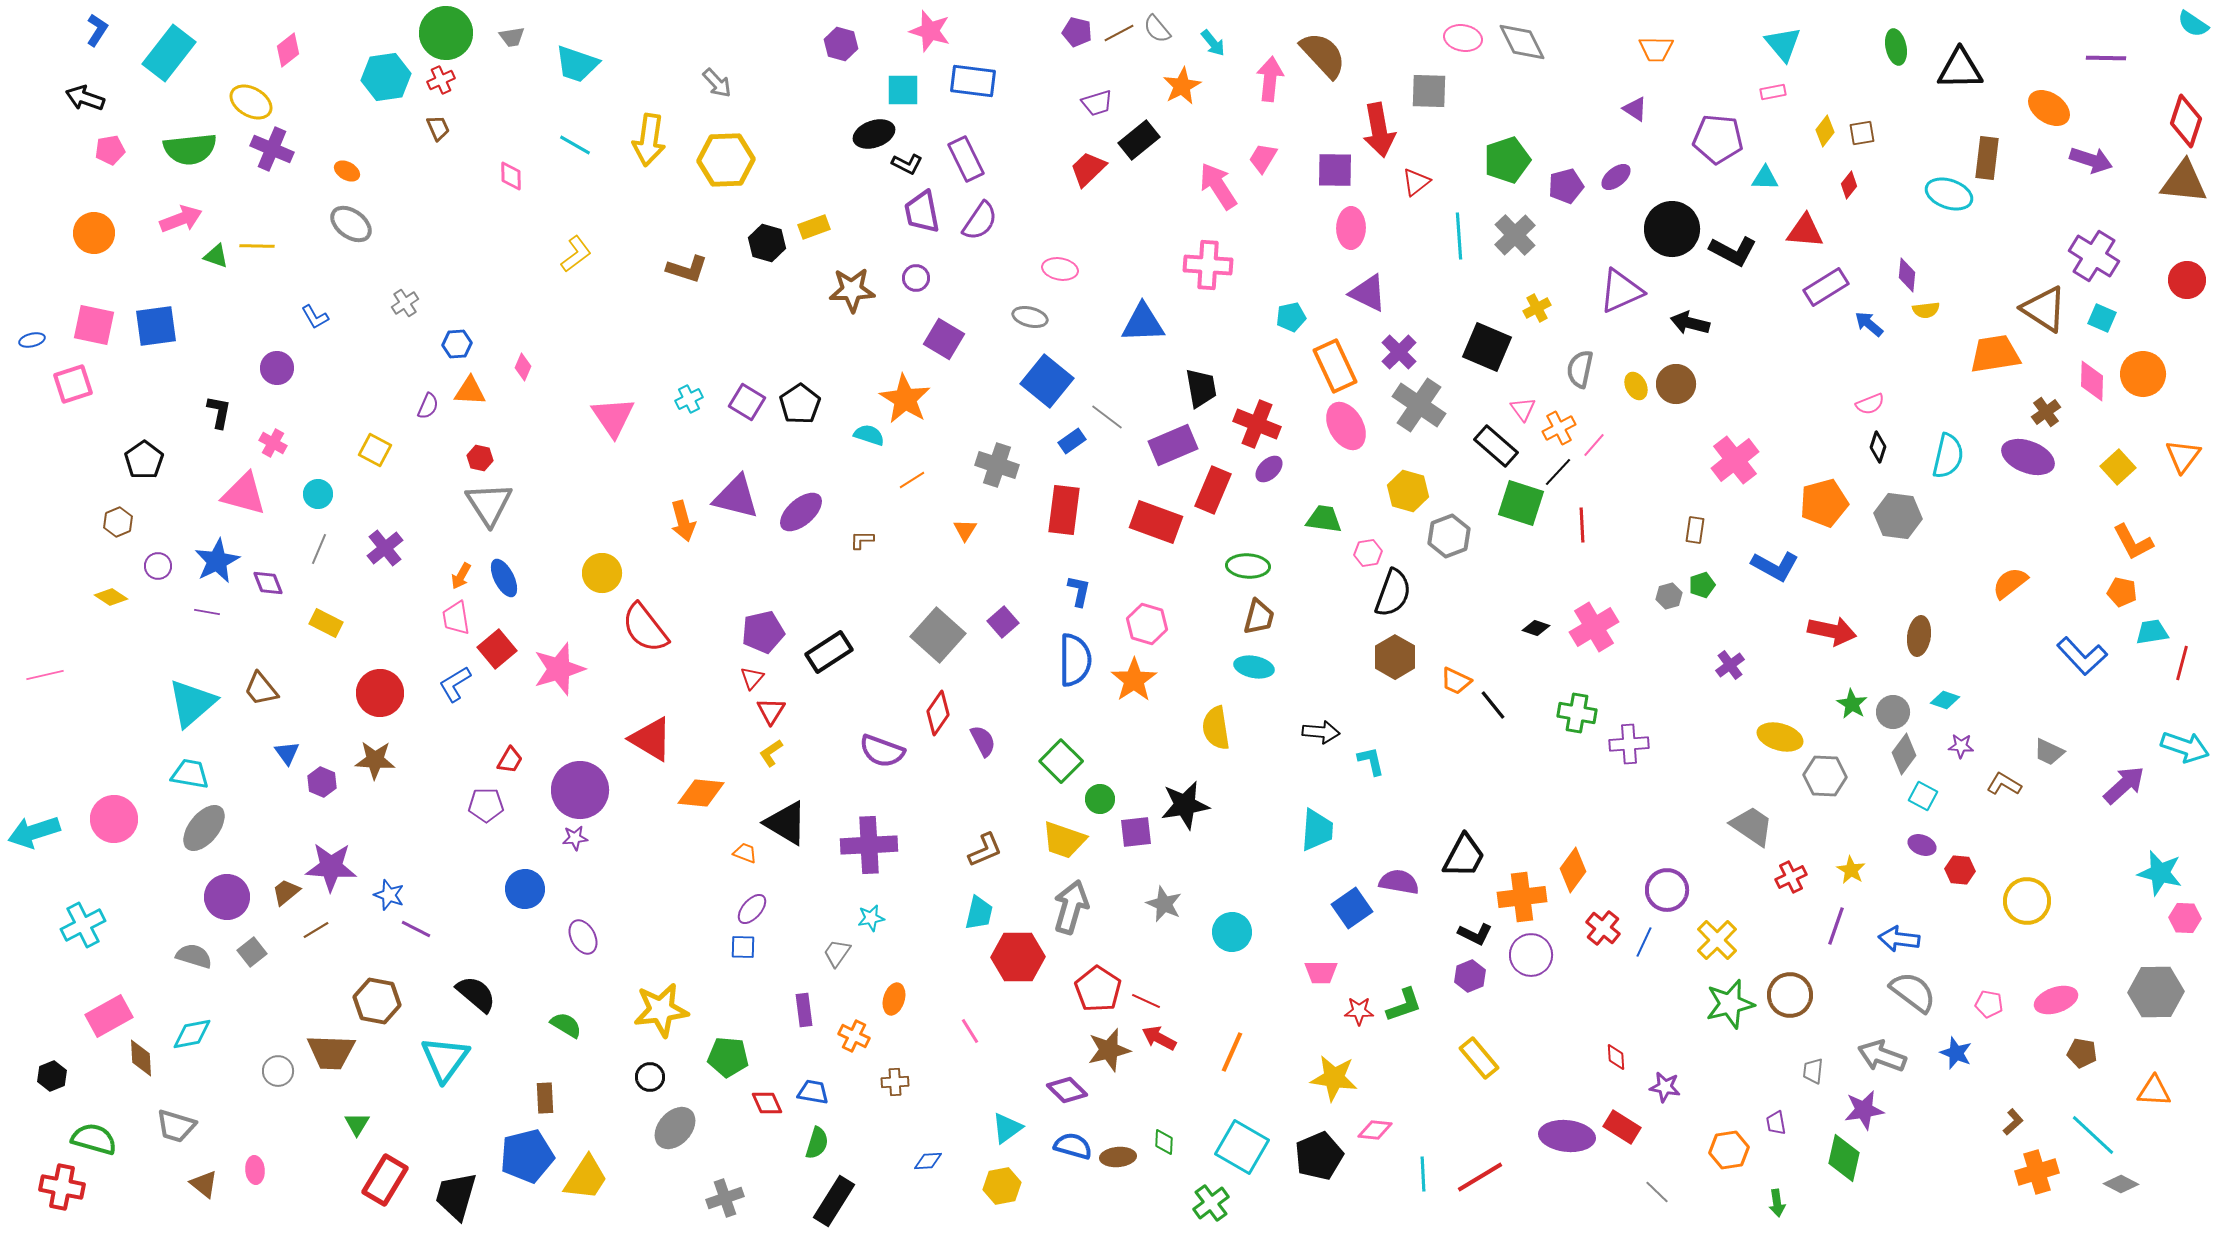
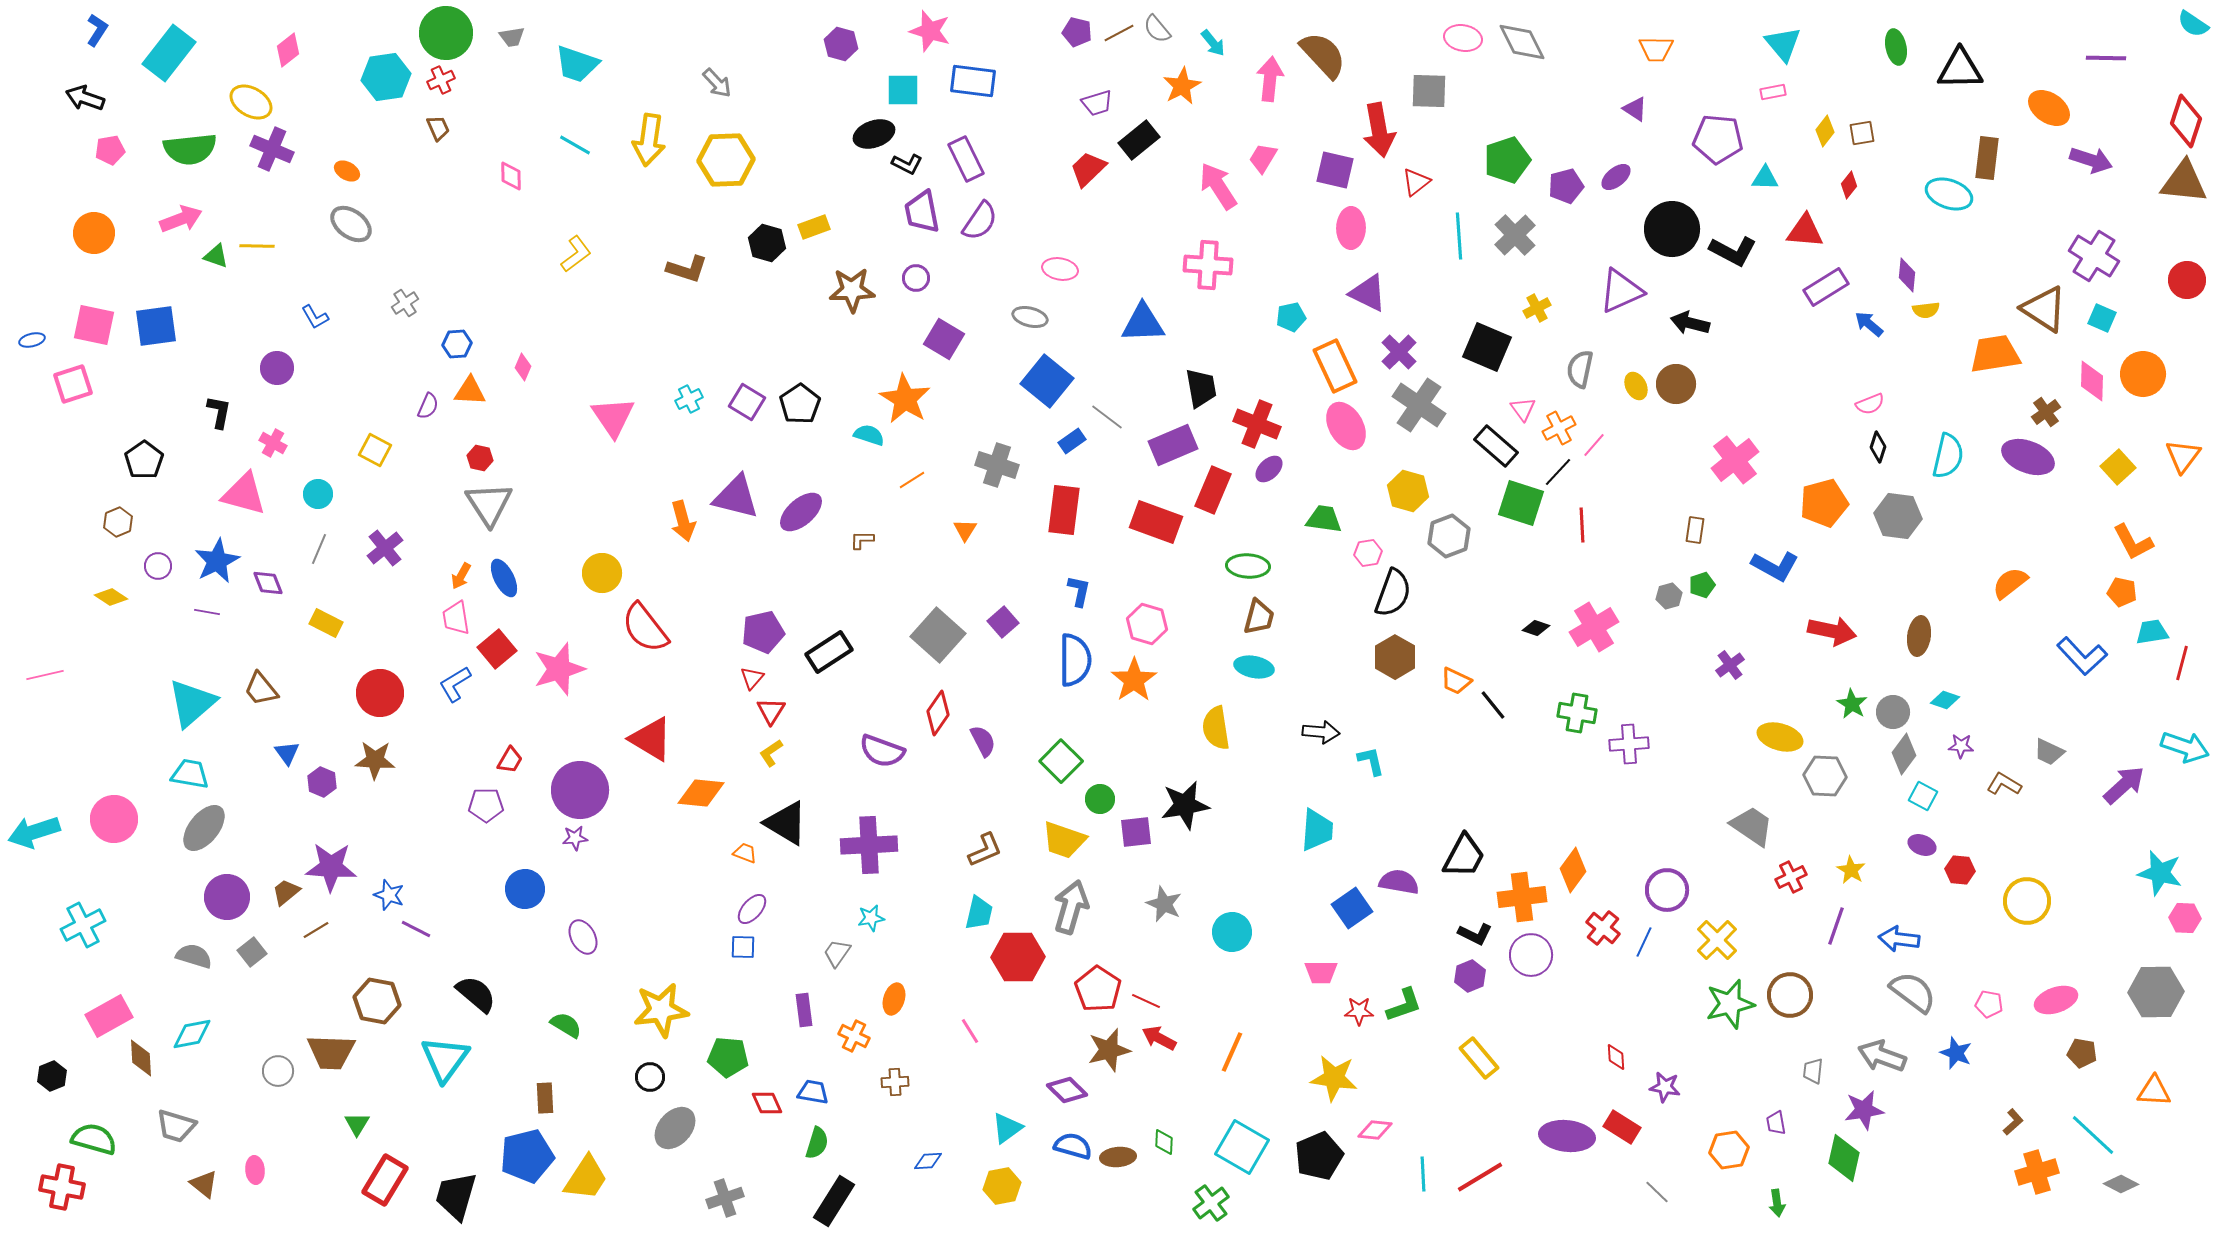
purple square at (1335, 170): rotated 12 degrees clockwise
